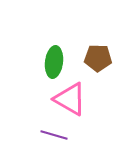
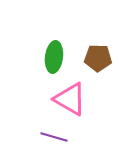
green ellipse: moved 5 px up
purple line: moved 2 px down
